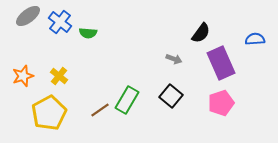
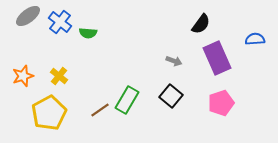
black semicircle: moved 9 px up
gray arrow: moved 2 px down
purple rectangle: moved 4 px left, 5 px up
